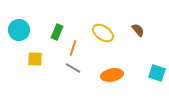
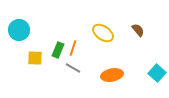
green rectangle: moved 1 px right, 18 px down
yellow square: moved 1 px up
cyan square: rotated 24 degrees clockwise
